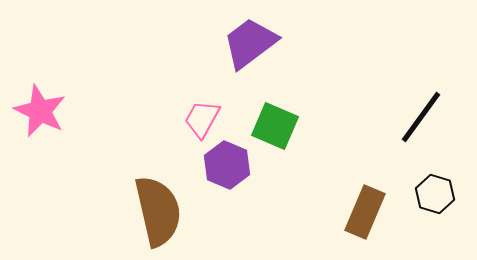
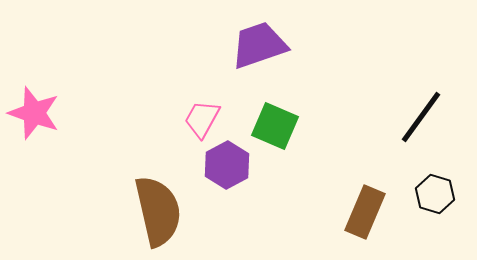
purple trapezoid: moved 9 px right, 2 px down; rotated 18 degrees clockwise
pink star: moved 6 px left, 2 px down; rotated 6 degrees counterclockwise
purple hexagon: rotated 9 degrees clockwise
